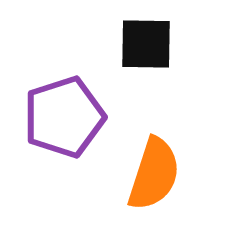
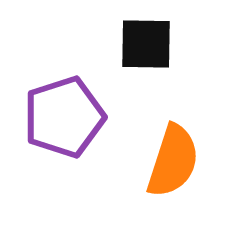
orange semicircle: moved 19 px right, 13 px up
